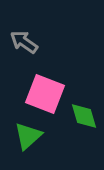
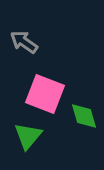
green triangle: rotated 8 degrees counterclockwise
